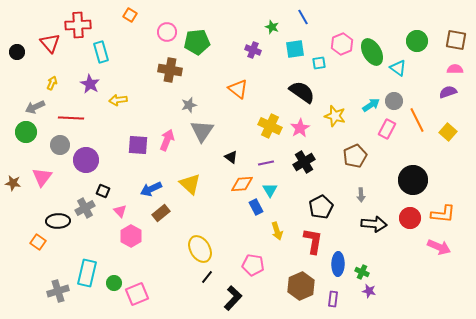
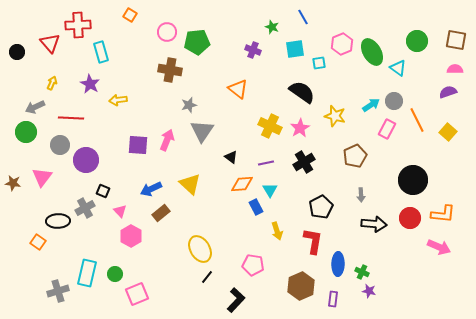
green circle at (114, 283): moved 1 px right, 9 px up
black L-shape at (233, 298): moved 3 px right, 2 px down
